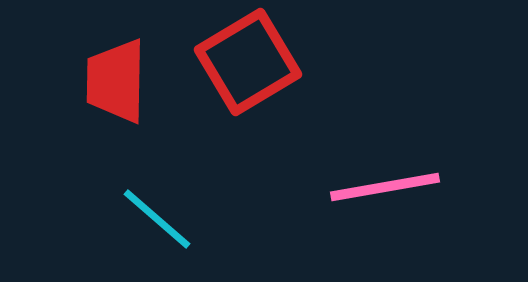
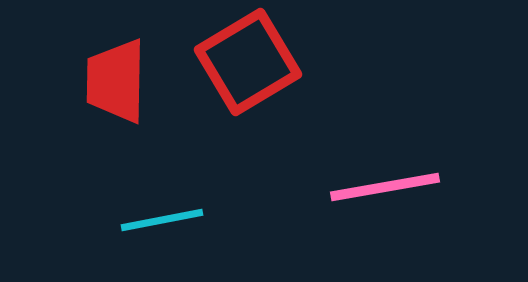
cyan line: moved 5 px right, 1 px down; rotated 52 degrees counterclockwise
